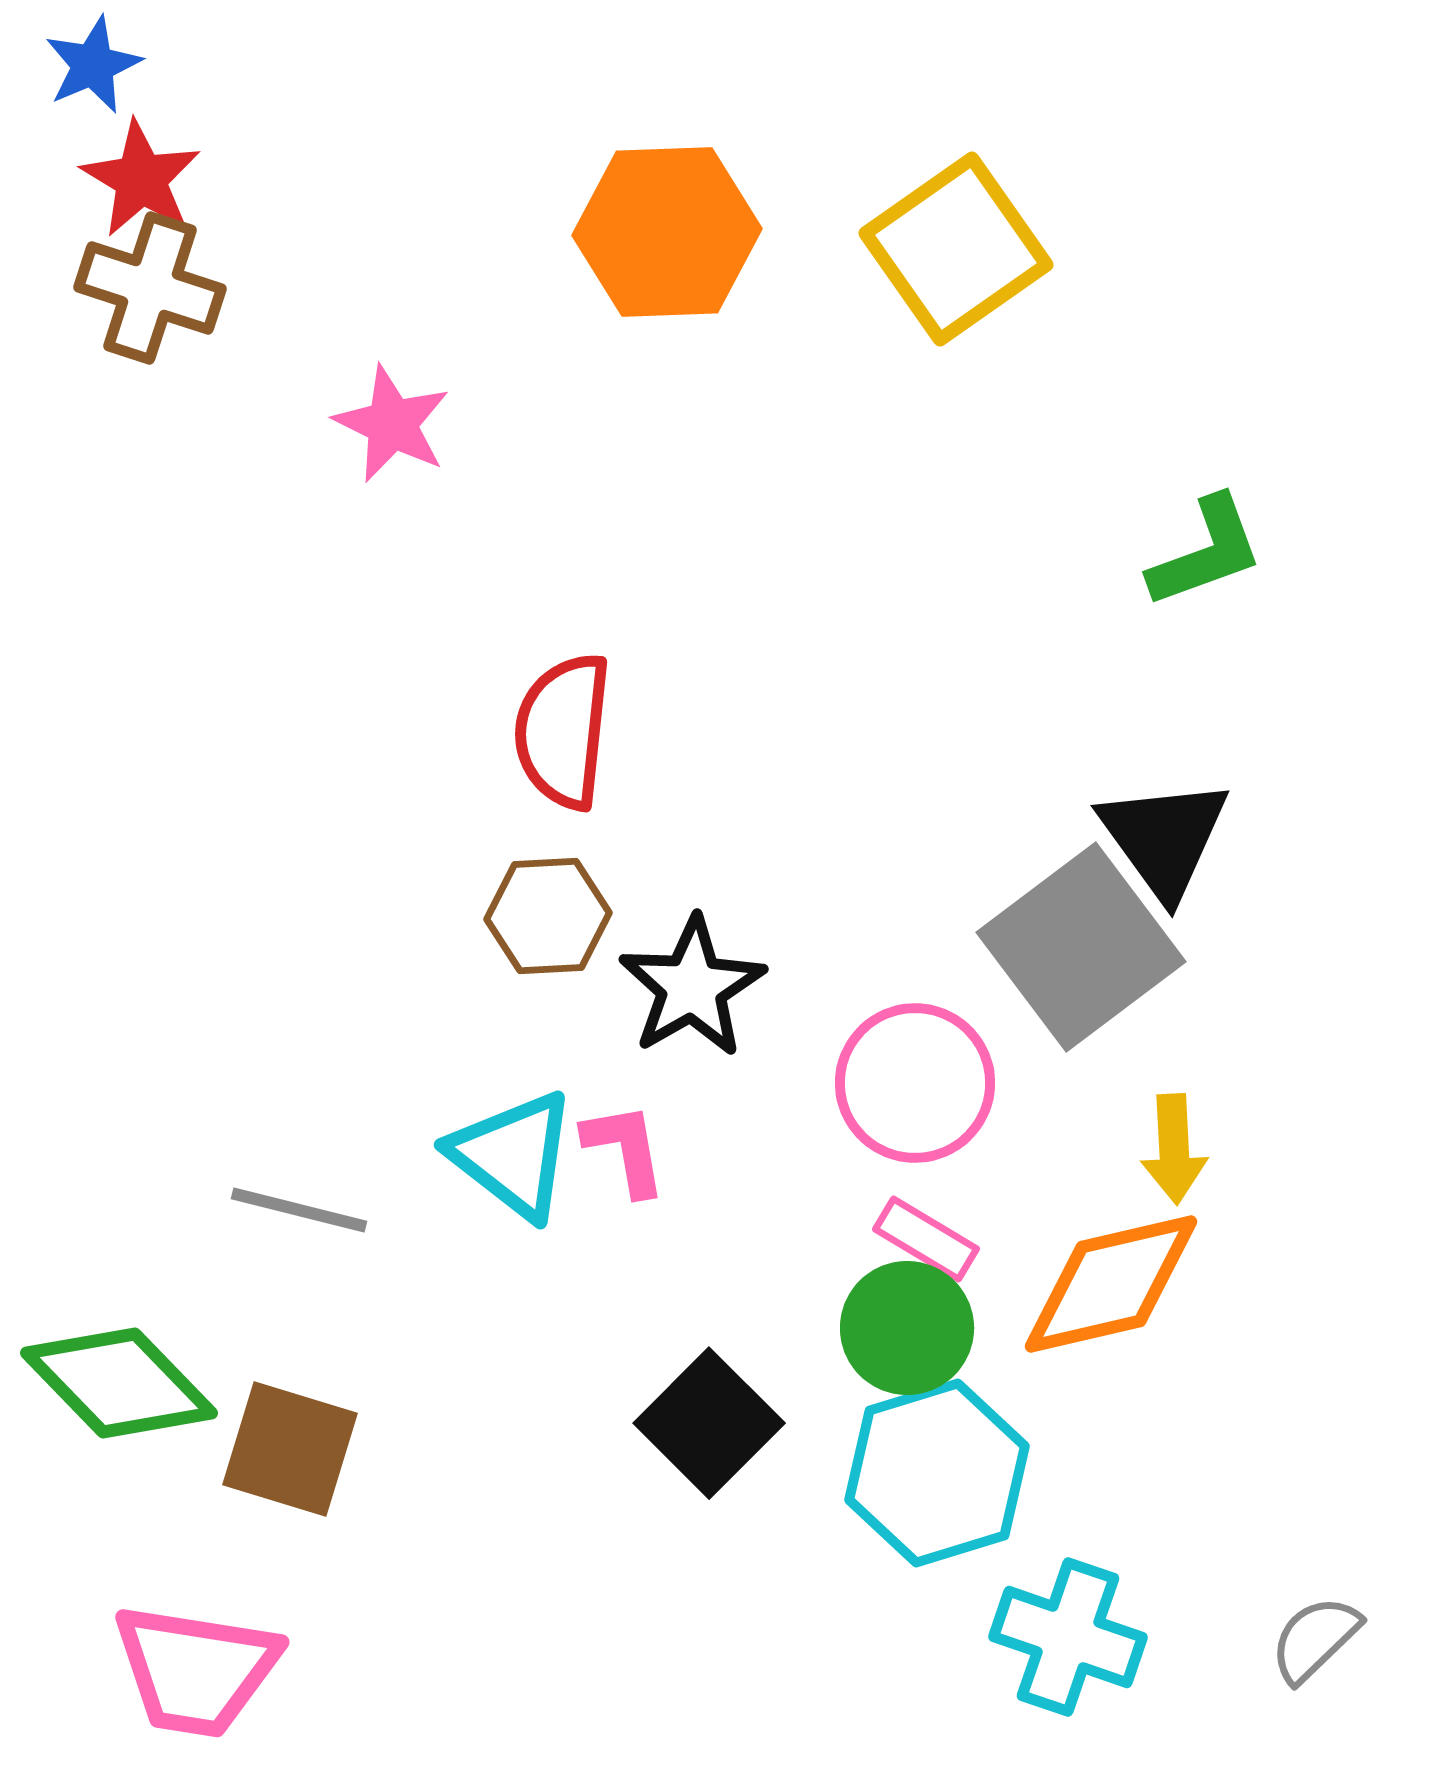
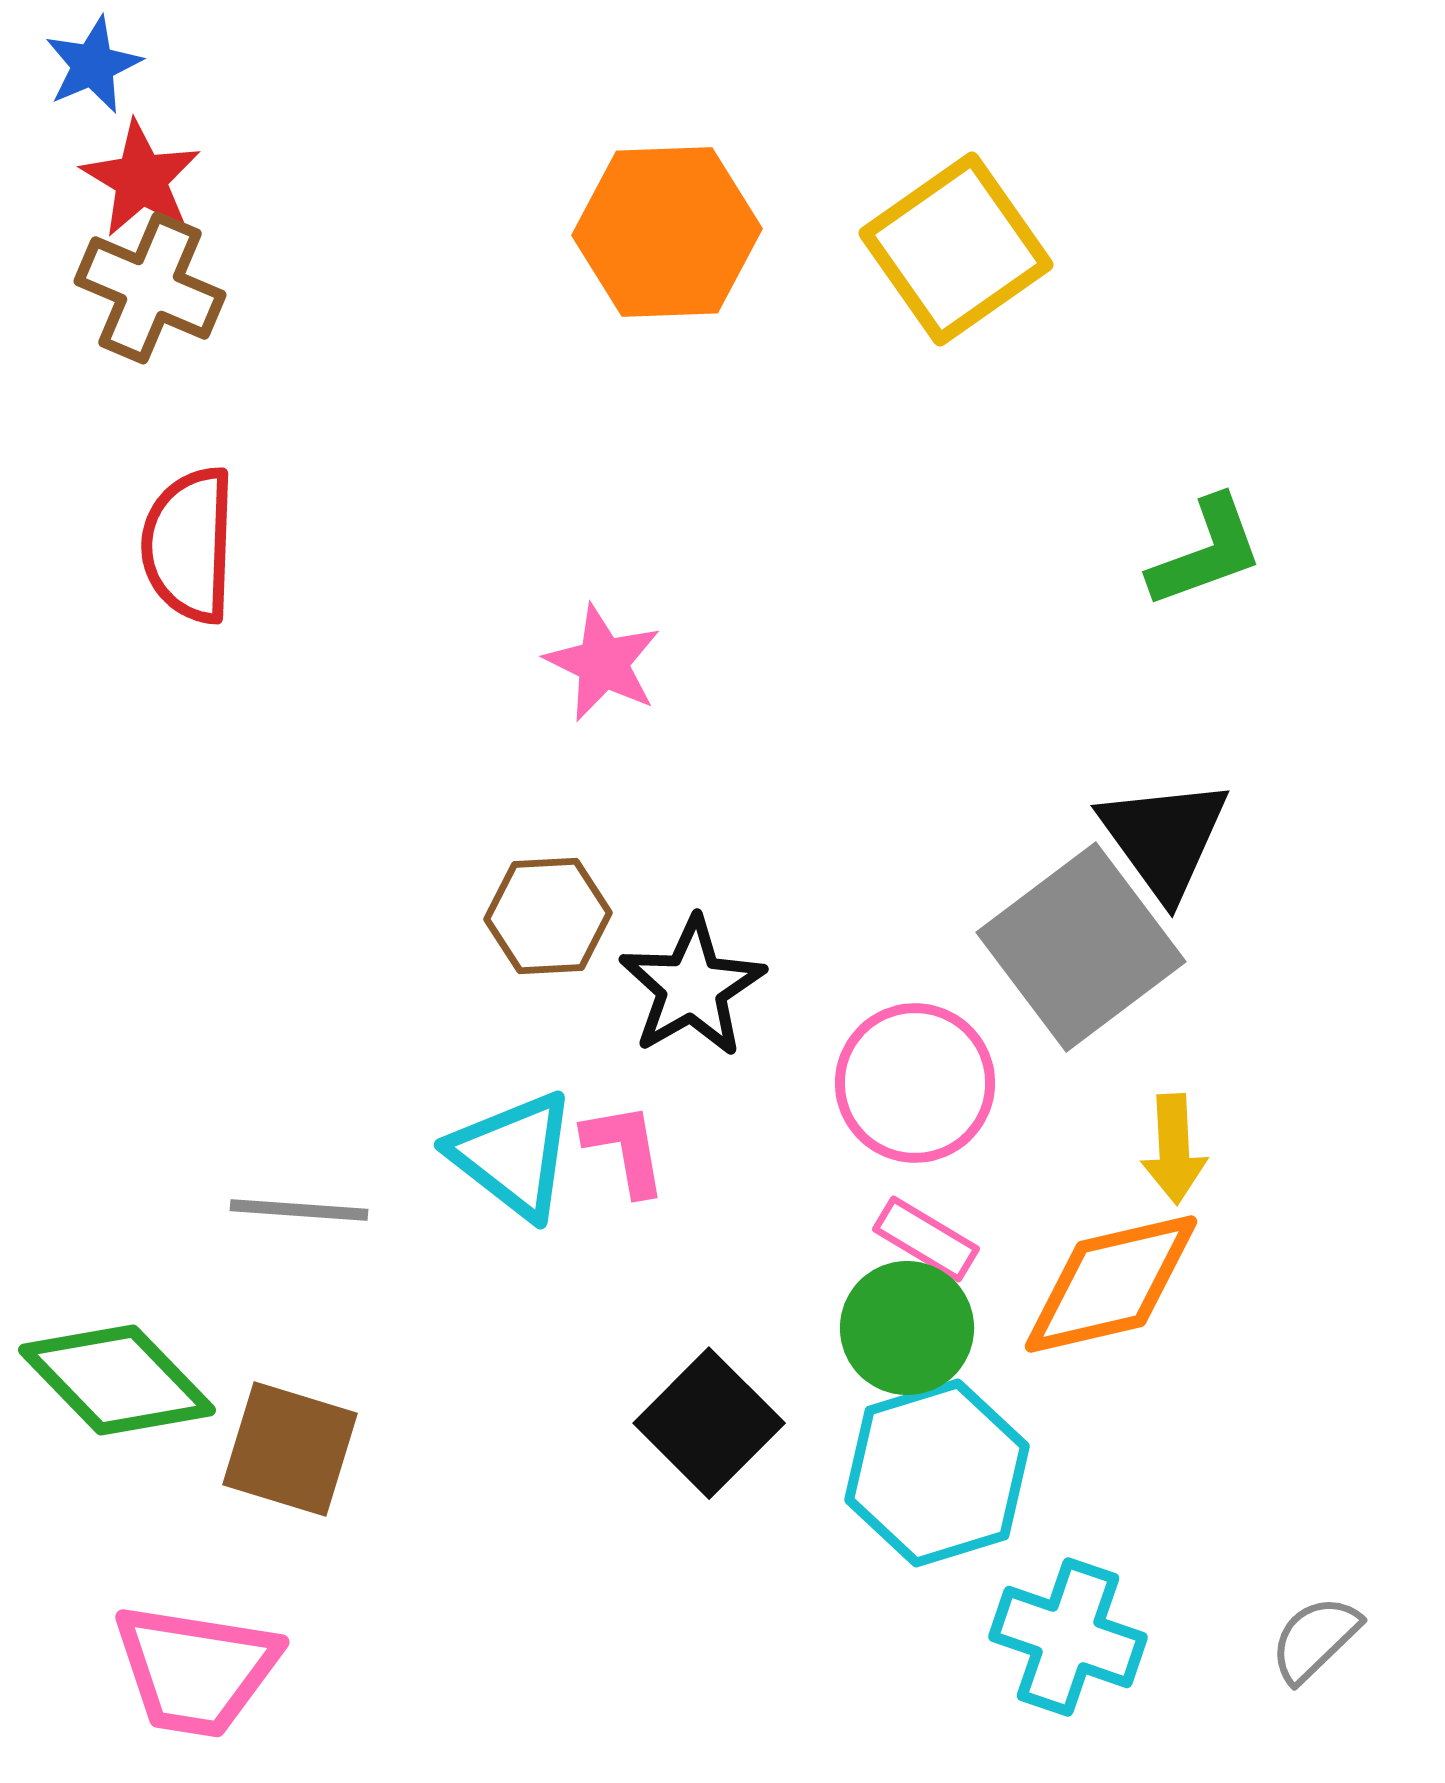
brown cross: rotated 5 degrees clockwise
pink star: moved 211 px right, 239 px down
red semicircle: moved 374 px left, 186 px up; rotated 4 degrees counterclockwise
gray line: rotated 10 degrees counterclockwise
green diamond: moved 2 px left, 3 px up
